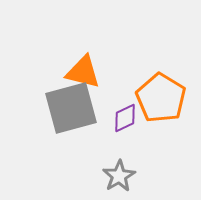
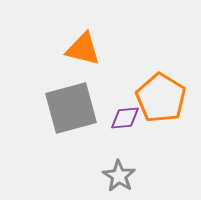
orange triangle: moved 23 px up
purple diamond: rotated 20 degrees clockwise
gray star: rotated 8 degrees counterclockwise
